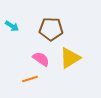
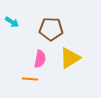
cyan arrow: moved 4 px up
pink semicircle: moved 1 px left; rotated 66 degrees clockwise
orange line: rotated 21 degrees clockwise
